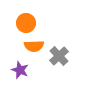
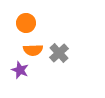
orange semicircle: moved 1 px left, 4 px down
gray cross: moved 3 px up
